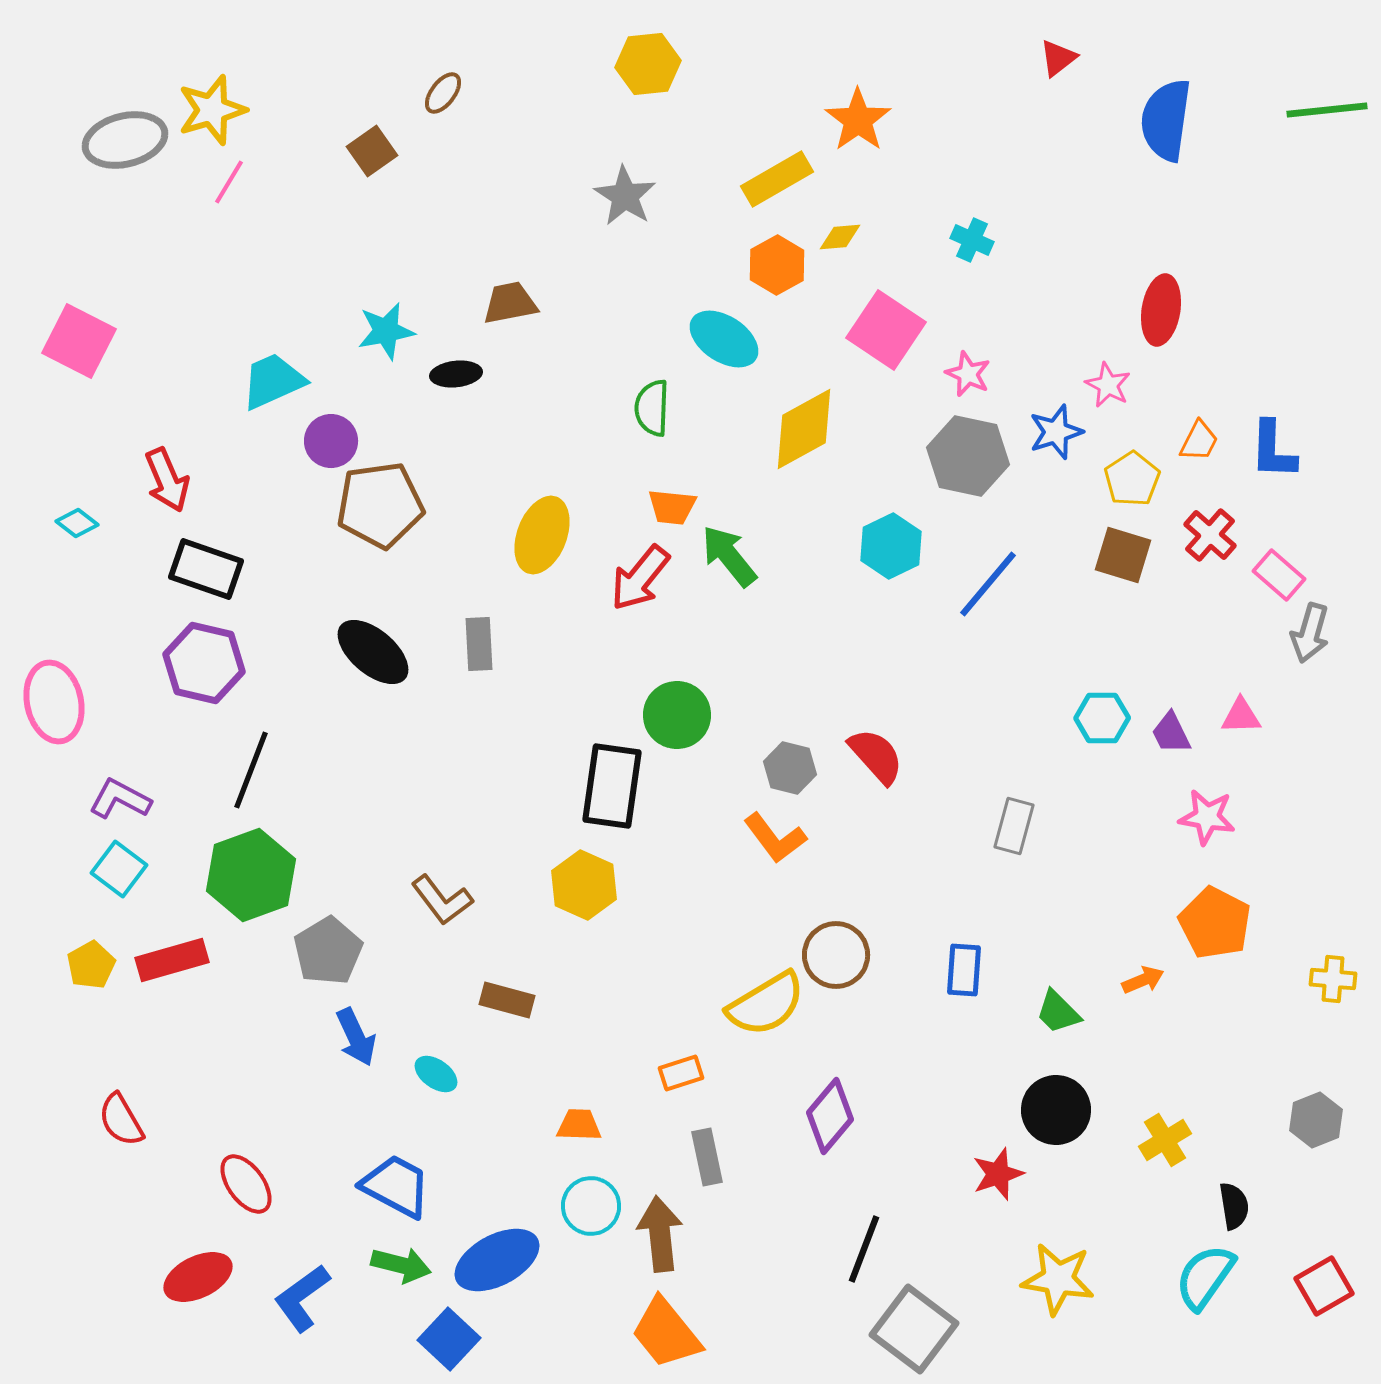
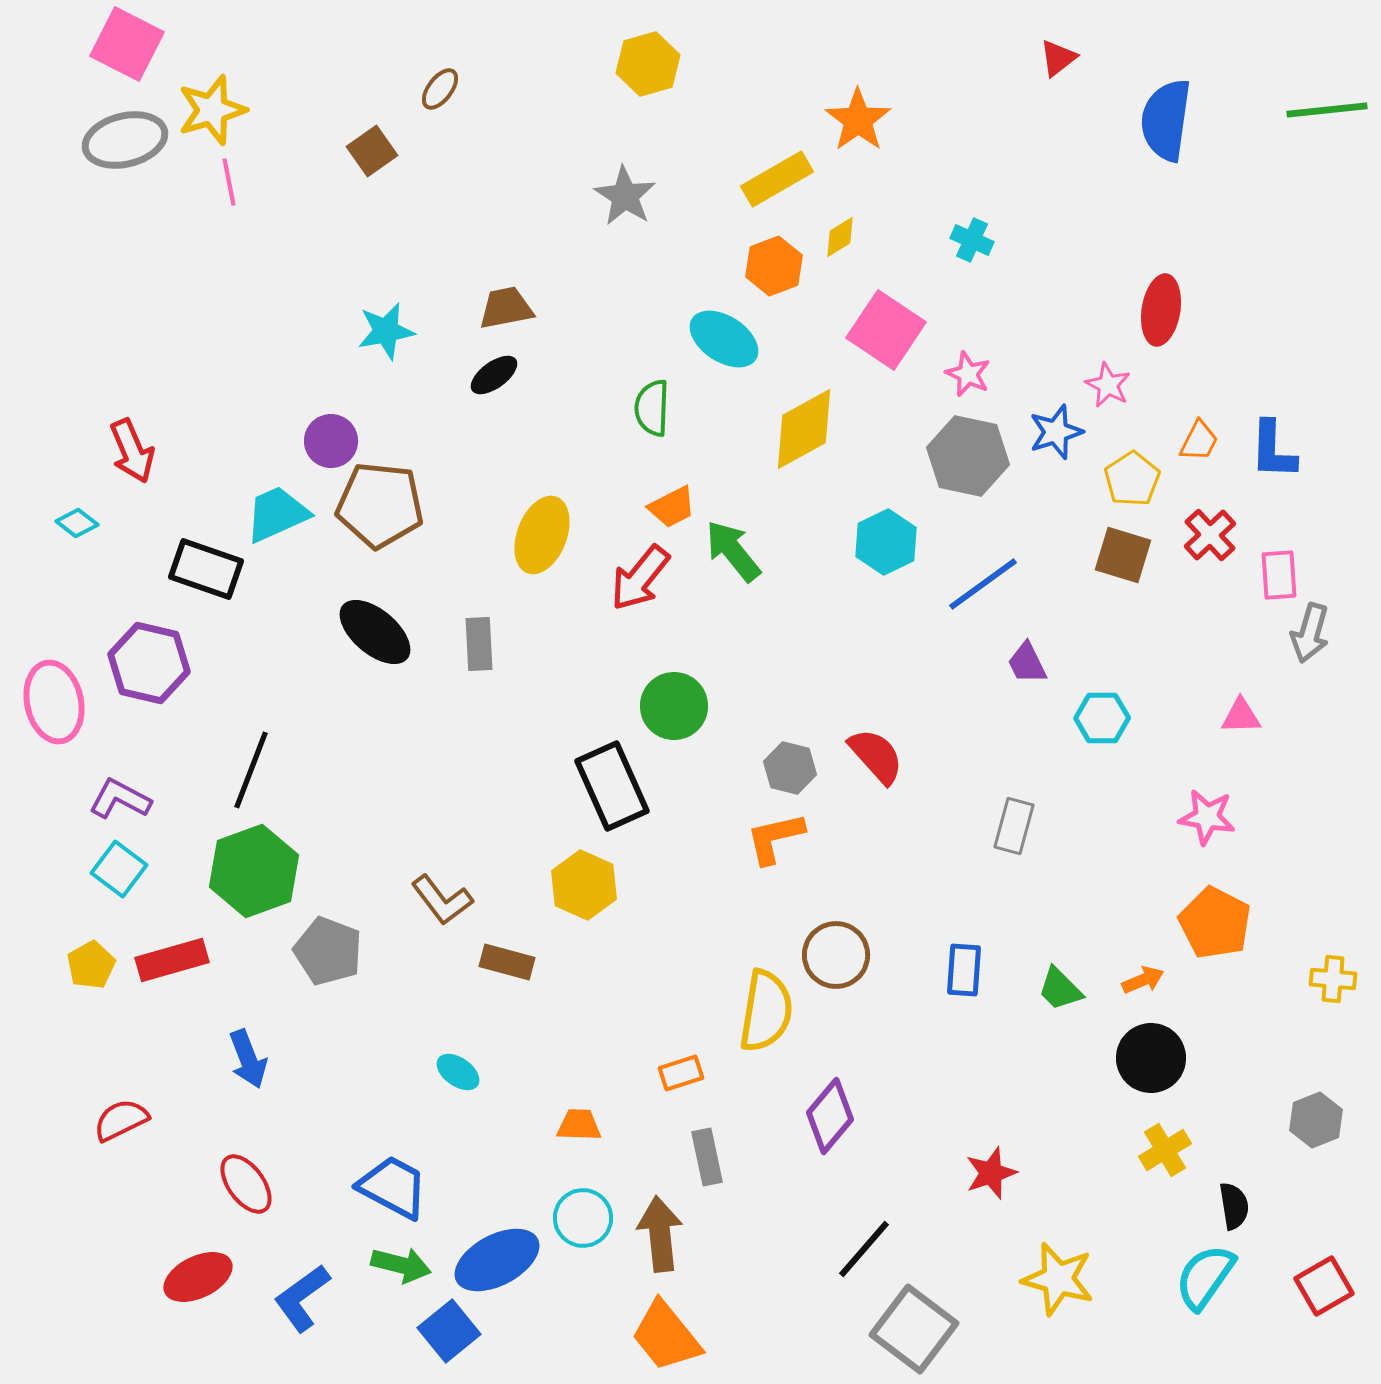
yellow hexagon at (648, 64): rotated 10 degrees counterclockwise
brown ellipse at (443, 93): moved 3 px left, 4 px up
pink line at (229, 182): rotated 42 degrees counterclockwise
yellow diamond at (840, 237): rotated 27 degrees counterclockwise
orange hexagon at (777, 265): moved 3 px left, 1 px down; rotated 8 degrees clockwise
brown trapezoid at (510, 303): moved 4 px left, 5 px down
pink square at (79, 341): moved 48 px right, 297 px up
black ellipse at (456, 374): moved 38 px right, 1 px down; rotated 30 degrees counterclockwise
cyan trapezoid at (273, 381): moved 4 px right, 133 px down
red arrow at (167, 480): moved 35 px left, 29 px up
brown pentagon at (380, 505): rotated 14 degrees clockwise
orange trapezoid at (672, 507): rotated 33 degrees counterclockwise
red cross at (1210, 535): rotated 6 degrees clockwise
cyan hexagon at (891, 546): moved 5 px left, 4 px up
green arrow at (729, 556): moved 4 px right, 5 px up
pink rectangle at (1279, 575): rotated 45 degrees clockwise
blue line at (988, 584): moved 5 px left; rotated 14 degrees clockwise
black ellipse at (373, 652): moved 2 px right, 20 px up
purple hexagon at (204, 663): moved 55 px left
green circle at (677, 715): moved 3 px left, 9 px up
purple trapezoid at (1171, 733): moved 144 px left, 70 px up
black rectangle at (612, 786): rotated 32 degrees counterclockwise
orange L-shape at (775, 838): rotated 114 degrees clockwise
green hexagon at (251, 875): moved 3 px right, 4 px up
gray pentagon at (328, 951): rotated 20 degrees counterclockwise
brown rectangle at (507, 1000): moved 38 px up
yellow semicircle at (766, 1004): moved 7 px down; rotated 50 degrees counterclockwise
green trapezoid at (1058, 1012): moved 2 px right, 23 px up
blue arrow at (356, 1037): moved 108 px left, 22 px down; rotated 4 degrees clockwise
cyan ellipse at (436, 1074): moved 22 px right, 2 px up
black circle at (1056, 1110): moved 95 px right, 52 px up
red semicircle at (121, 1120): rotated 94 degrees clockwise
yellow cross at (1165, 1140): moved 10 px down
red star at (998, 1174): moved 7 px left, 1 px up
blue trapezoid at (396, 1186): moved 3 px left, 1 px down
cyan circle at (591, 1206): moved 8 px left, 12 px down
black line at (864, 1249): rotated 20 degrees clockwise
yellow star at (1058, 1279): rotated 6 degrees clockwise
orange trapezoid at (666, 1333): moved 3 px down
blue square at (449, 1339): moved 8 px up; rotated 8 degrees clockwise
